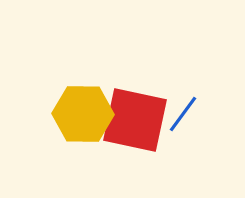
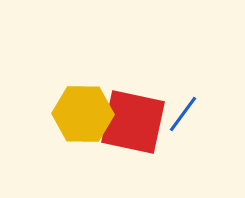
red square: moved 2 px left, 2 px down
